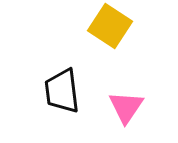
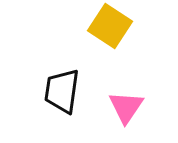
black trapezoid: rotated 15 degrees clockwise
